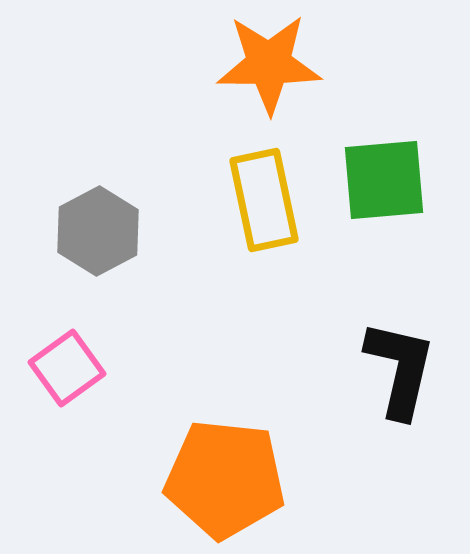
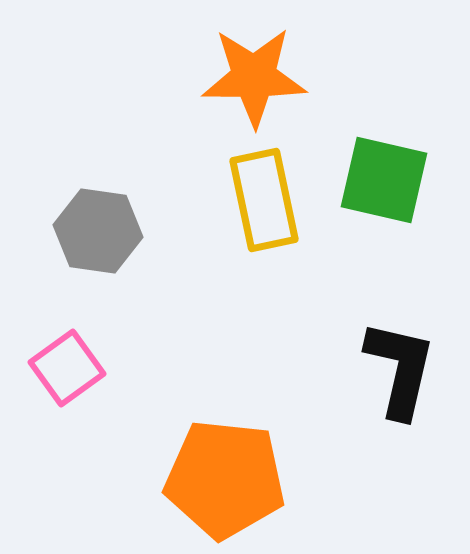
orange star: moved 15 px left, 13 px down
green square: rotated 18 degrees clockwise
gray hexagon: rotated 24 degrees counterclockwise
